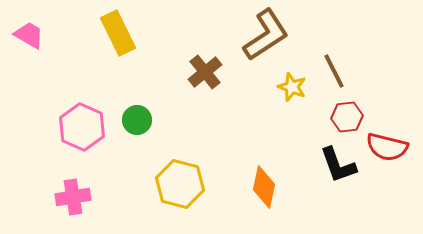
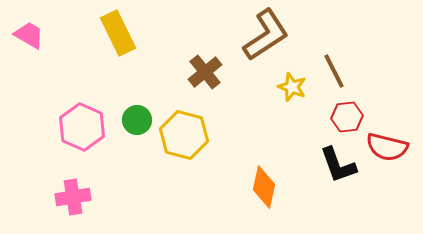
yellow hexagon: moved 4 px right, 49 px up
